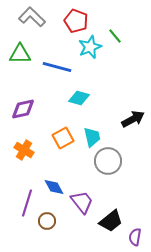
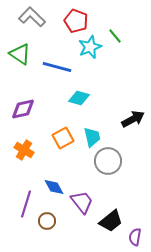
green triangle: rotated 35 degrees clockwise
purple line: moved 1 px left, 1 px down
